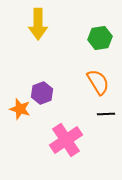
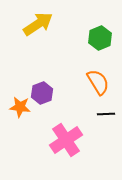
yellow arrow: rotated 124 degrees counterclockwise
green hexagon: rotated 15 degrees counterclockwise
orange star: moved 2 px up; rotated 10 degrees counterclockwise
